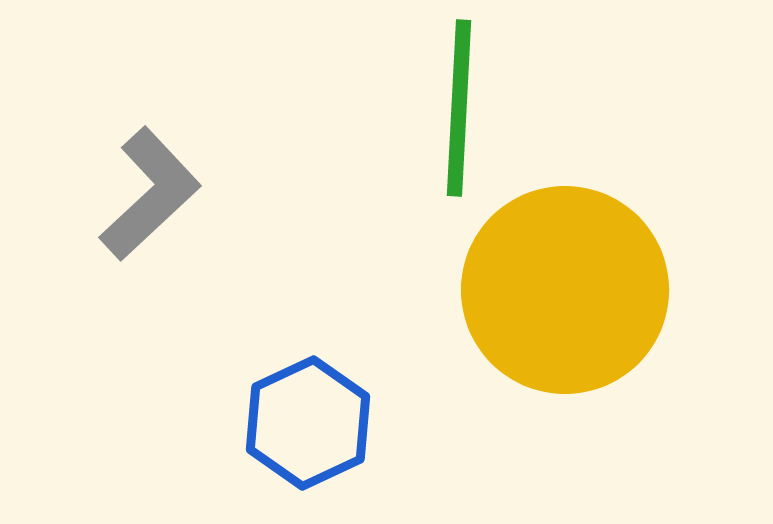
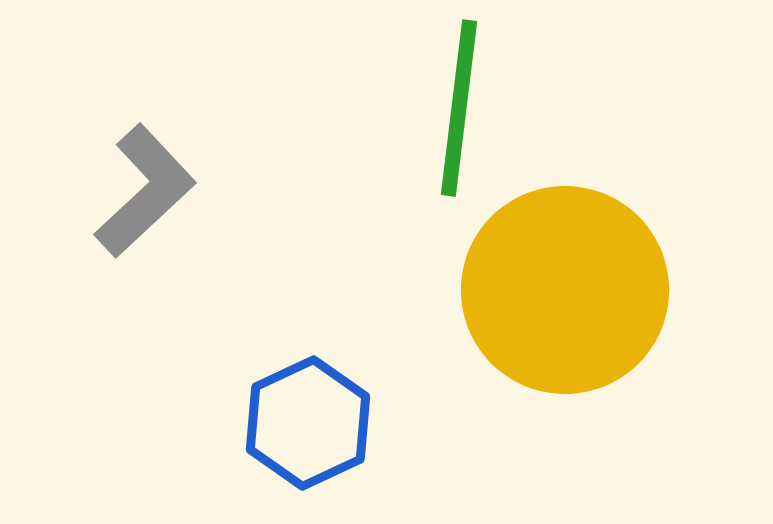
green line: rotated 4 degrees clockwise
gray L-shape: moved 5 px left, 3 px up
